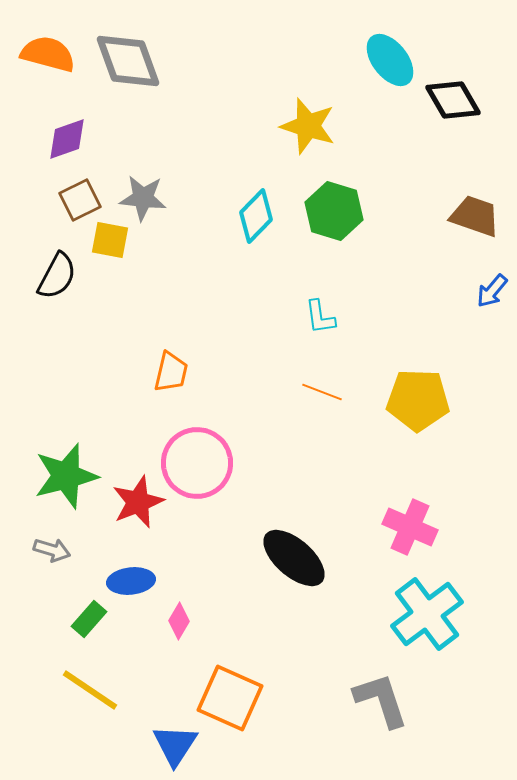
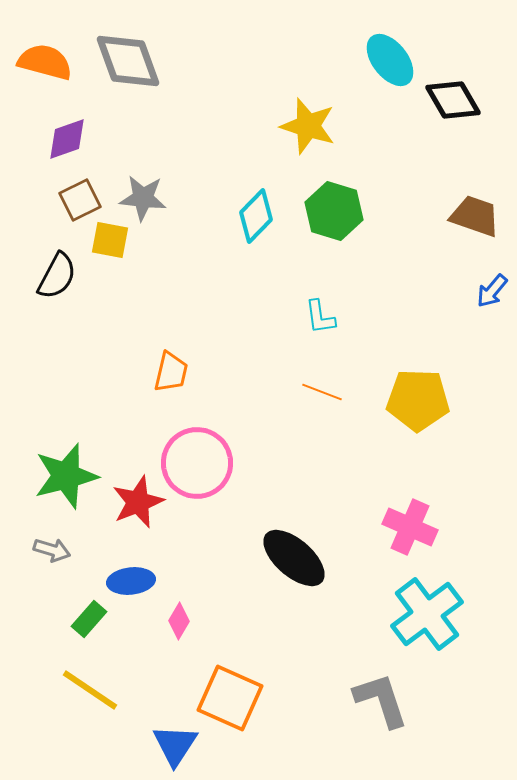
orange semicircle: moved 3 px left, 8 px down
